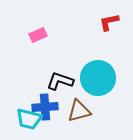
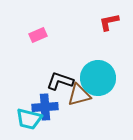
brown triangle: moved 16 px up
